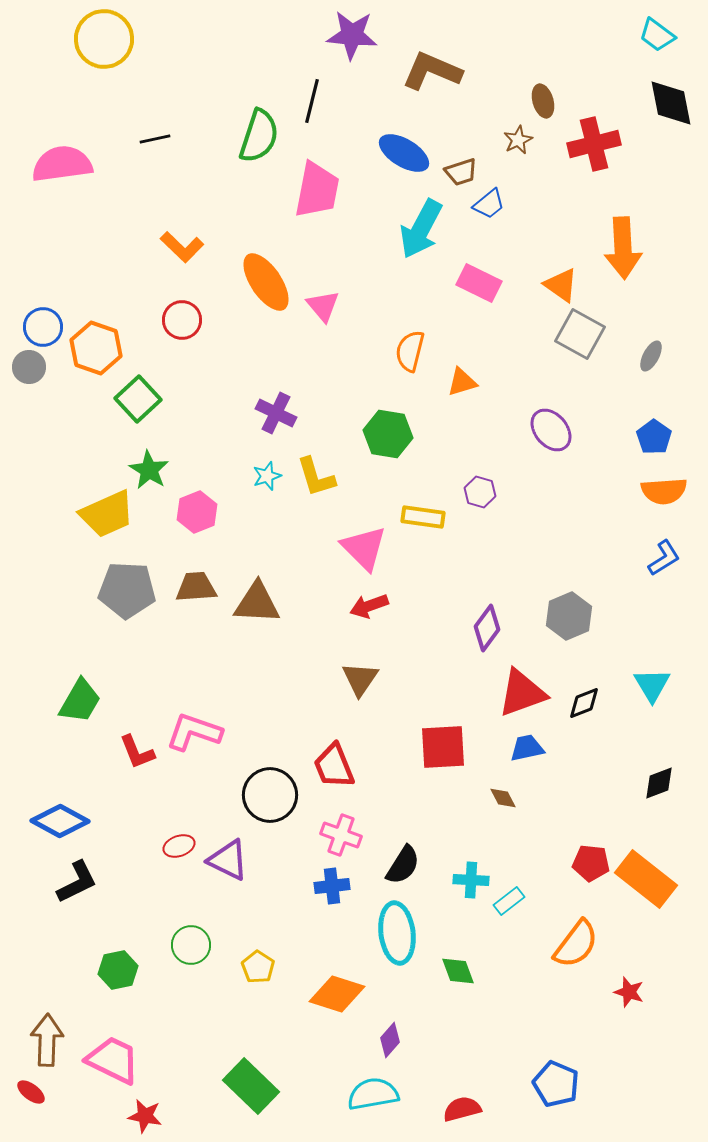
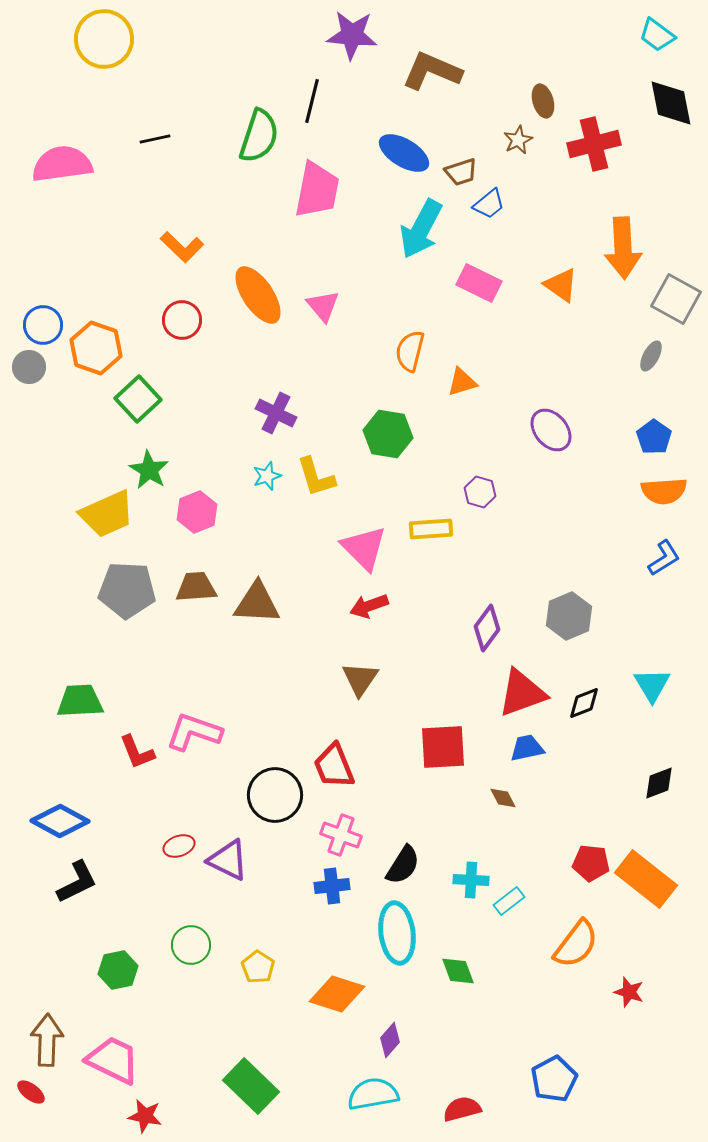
orange ellipse at (266, 282): moved 8 px left, 13 px down
blue circle at (43, 327): moved 2 px up
gray square at (580, 334): moved 96 px right, 35 px up
yellow rectangle at (423, 517): moved 8 px right, 12 px down; rotated 12 degrees counterclockwise
green trapezoid at (80, 701): rotated 123 degrees counterclockwise
black circle at (270, 795): moved 5 px right
blue pentagon at (556, 1084): moved 2 px left, 5 px up; rotated 21 degrees clockwise
